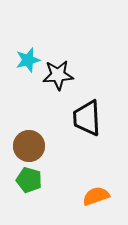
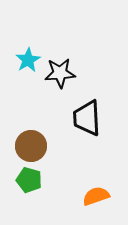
cyan star: rotated 15 degrees counterclockwise
black star: moved 2 px right, 2 px up
brown circle: moved 2 px right
